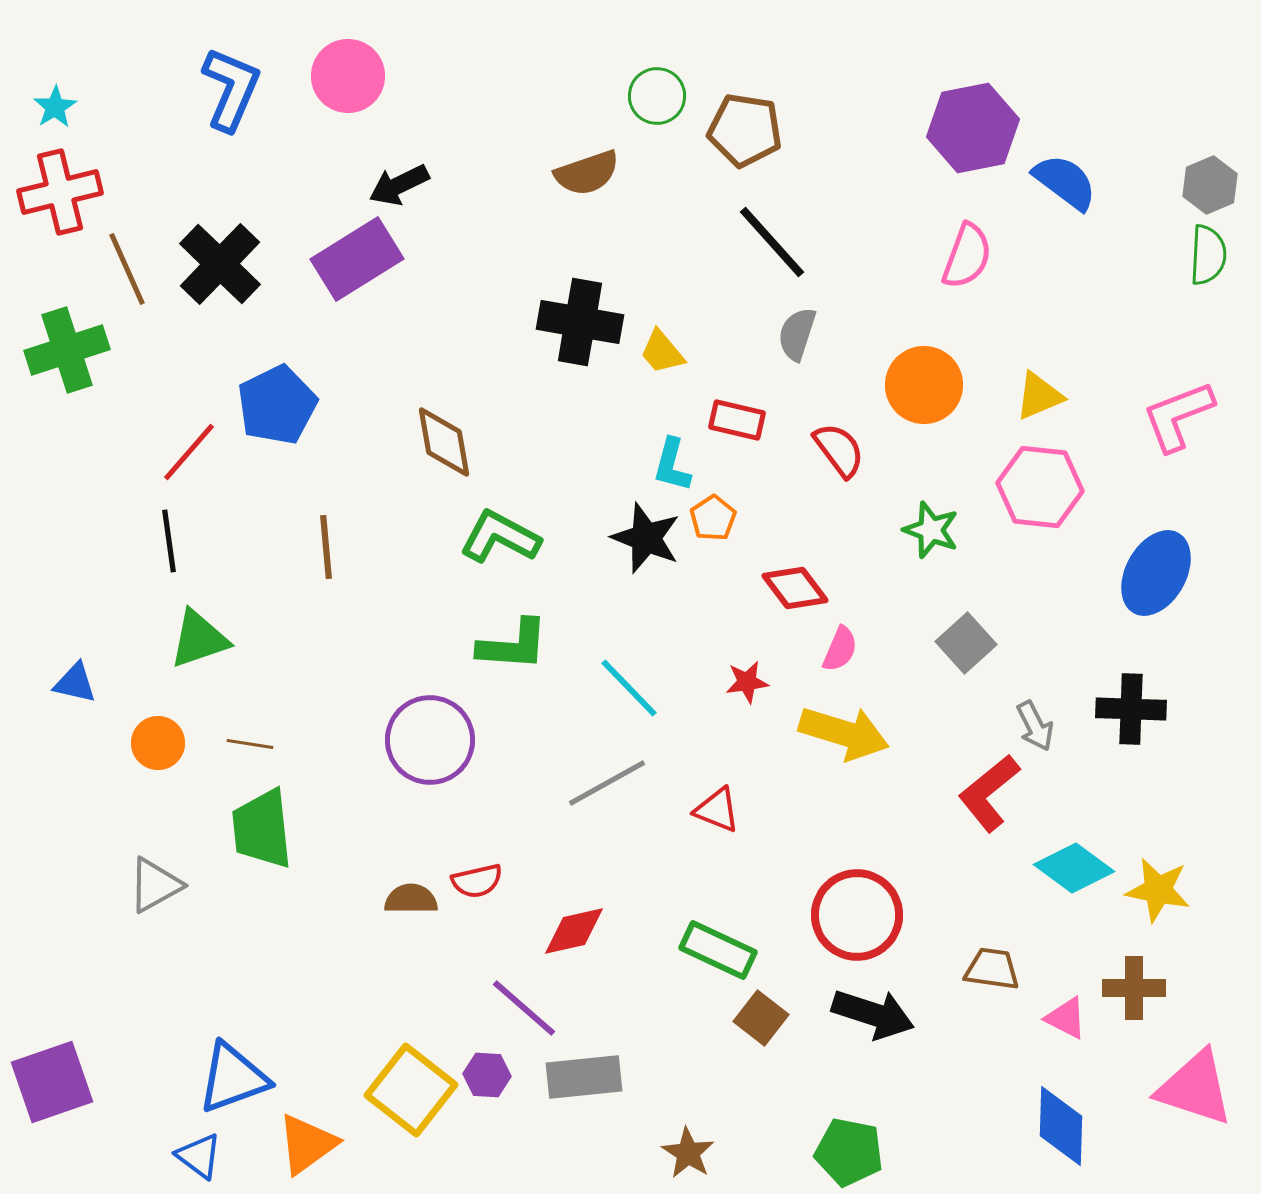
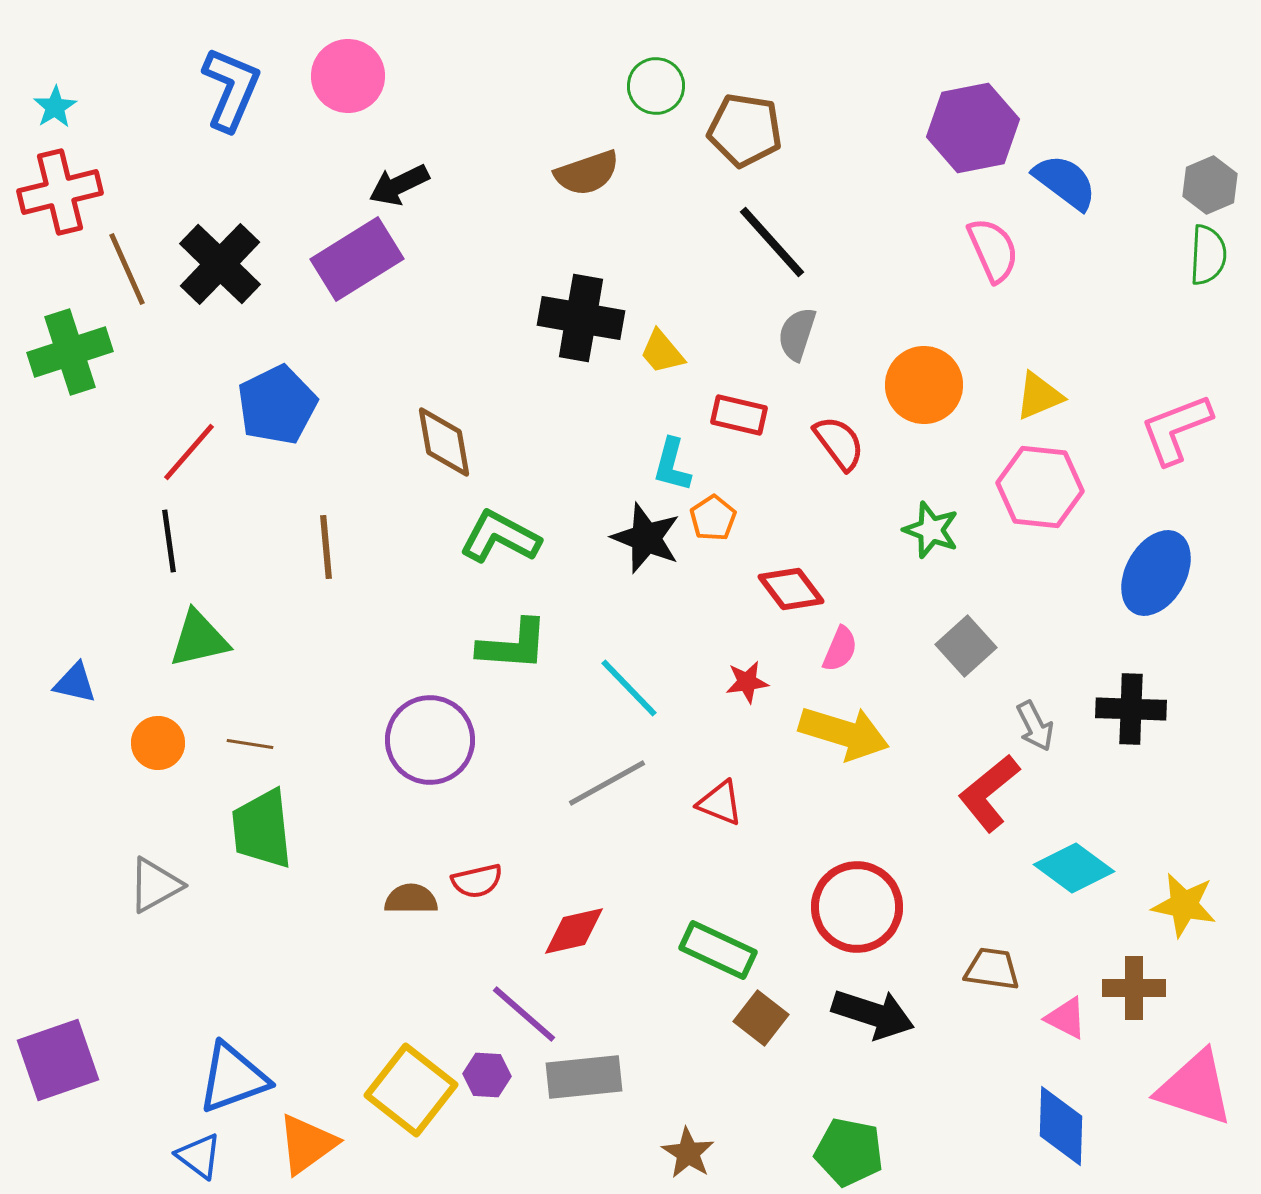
green circle at (657, 96): moved 1 px left, 10 px up
pink semicircle at (967, 256): moved 26 px right, 6 px up; rotated 44 degrees counterclockwise
black cross at (580, 322): moved 1 px right, 4 px up
green cross at (67, 350): moved 3 px right, 2 px down
pink L-shape at (1178, 416): moved 2 px left, 13 px down
red rectangle at (737, 420): moved 2 px right, 5 px up
red semicircle at (839, 450): moved 7 px up
red diamond at (795, 588): moved 4 px left, 1 px down
green triangle at (199, 639): rotated 6 degrees clockwise
gray square at (966, 643): moved 3 px down
red triangle at (717, 810): moved 3 px right, 7 px up
yellow star at (1158, 890): moved 26 px right, 15 px down
red circle at (857, 915): moved 8 px up
purple line at (524, 1008): moved 6 px down
purple square at (52, 1082): moved 6 px right, 22 px up
